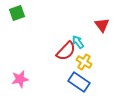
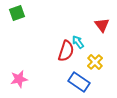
red semicircle: rotated 25 degrees counterclockwise
yellow cross: moved 11 px right; rotated 14 degrees clockwise
pink star: moved 1 px left
